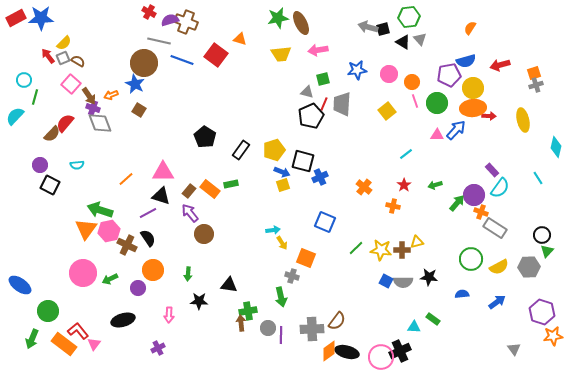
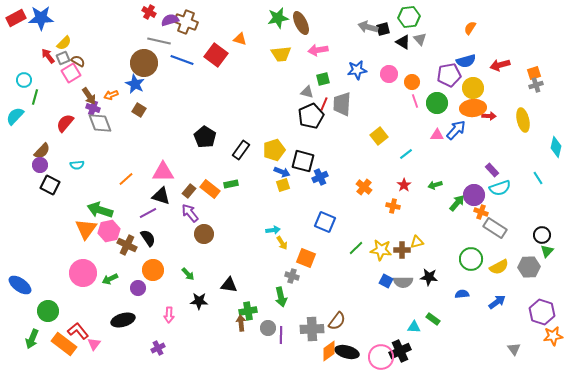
pink square at (71, 84): moved 11 px up; rotated 18 degrees clockwise
yellow square at (387, 111): moved 8 px left, 25 px down
brown semicircle at (52, 134): moved 10 px left, 17 px down
cyan semicircle at (500, 188): rotated 35 degrees clockwise
green arrow at (188, 274): rotated 48 degrees counterclockwise
